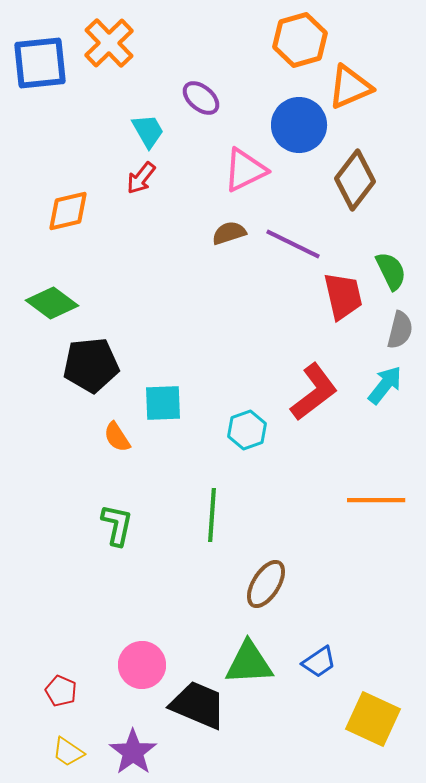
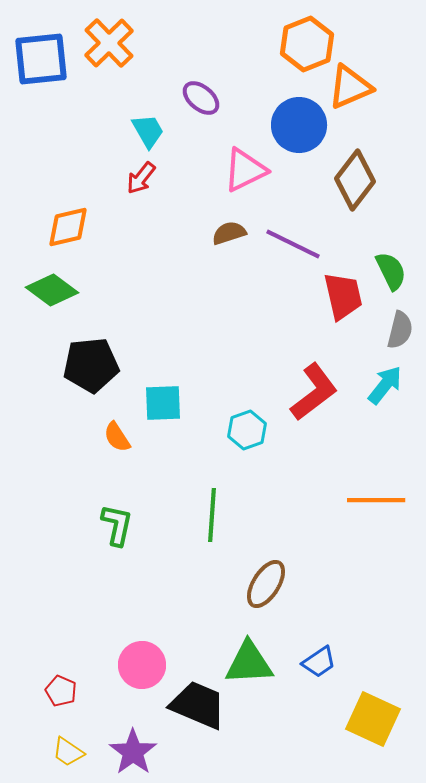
orange hexagon: moved 7 px right, 4 px down; rotated 6 degrees counterclockwise
blue square: moved 1 px right, 4 px up
orange diamond: moved 16 px down
green diamond: moved 13 px up
